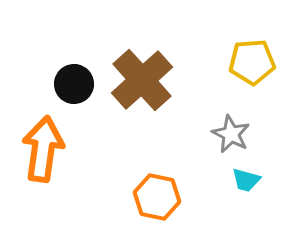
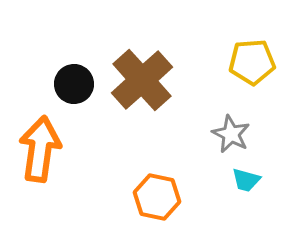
orange arrow: moved 3 px left
